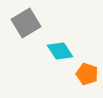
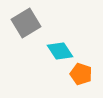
orange pentagon: moved 6 px left
